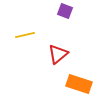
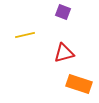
purple square: moved 2 px left, 1 px down
red triangle: moved 6 px right, 1 px up; rotated 25 degrees clockwise
